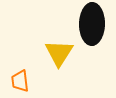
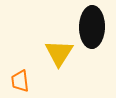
black ellipse: moved 3 px down
